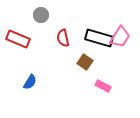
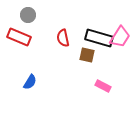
gray circle: moved 13 px left
red rectangle: moved 1 px right, 2 px up
brown square: moved 2 px right, 7 px up; rotated 21 degrees counterclockwise
